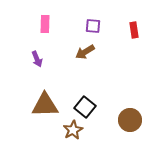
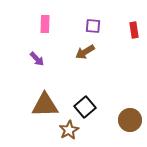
purple arrow: rotated 21 degrees counterclockwise
black square: rotated 10 degrees clockwise
brown star: moved 4 px left
